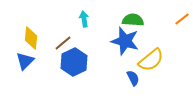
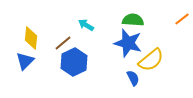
cyan arrow: moved 2 px right, 6 px down; rotated 49 degrees counterclockwise
blue star: moved 3 px right, 2 px down
